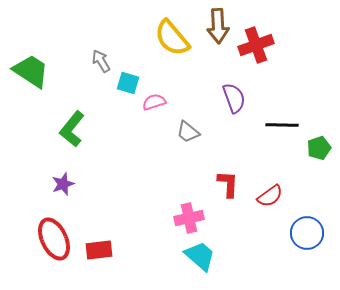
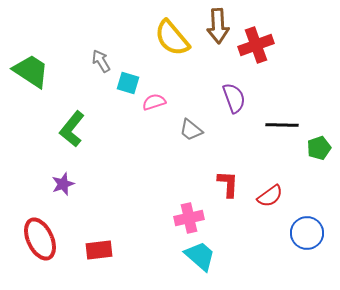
gray trapezoid: moved 3 px right, 2 px up
red ellipse: moved 14 px left
